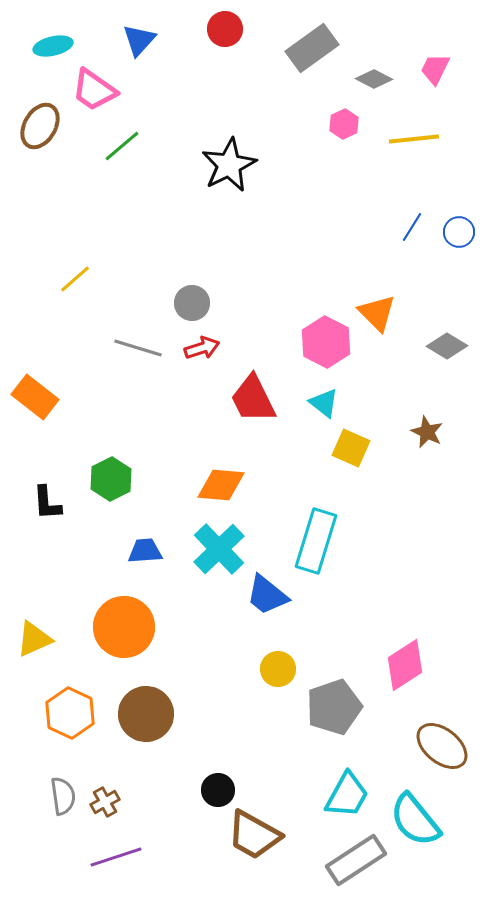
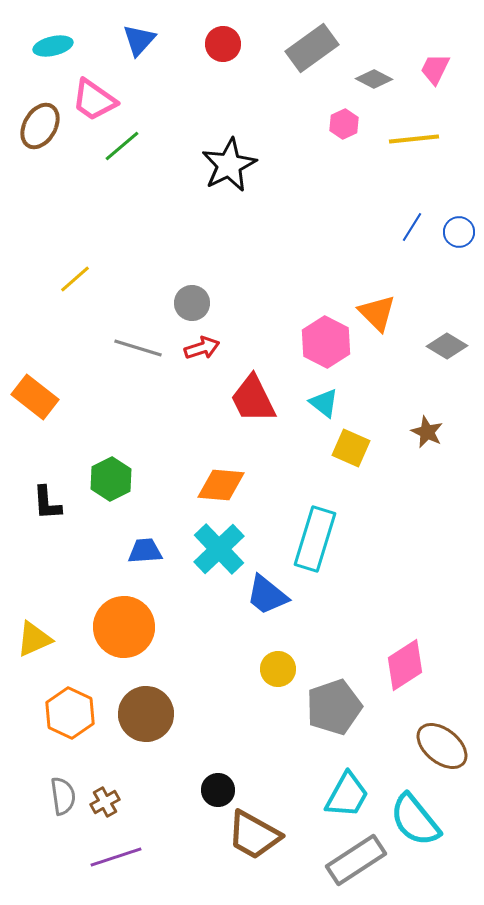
red circle at (225, 29): moved 2 px left, 15 px down
pink trapezoid at (94, 90): moved 10 px down
cyan rectangle at (316, 541): moved 1 px left, 2 px up
